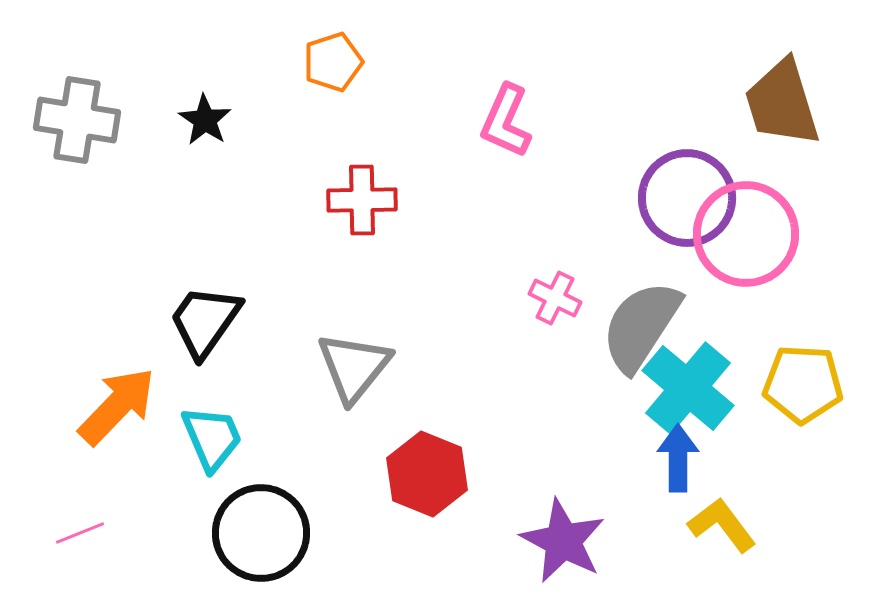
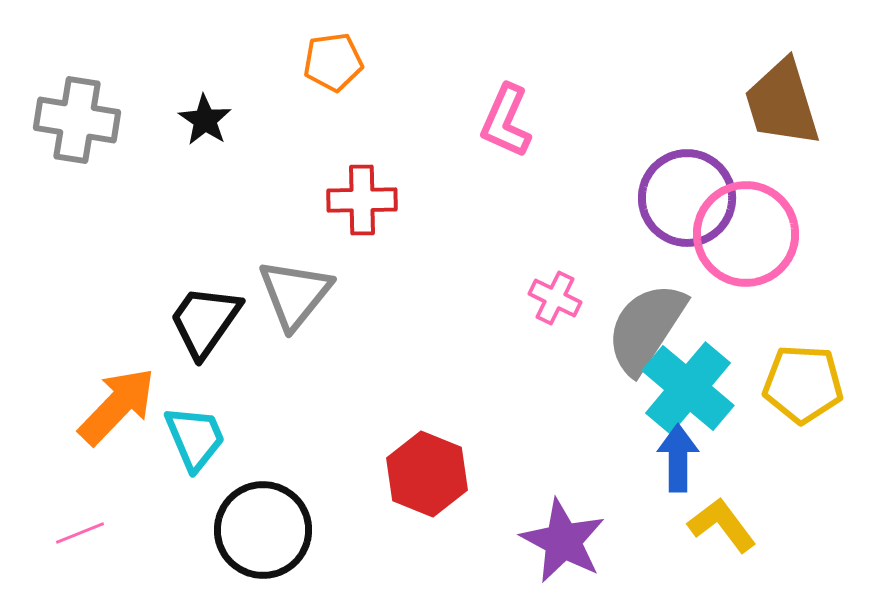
orange pentagon: rotated 10 degrees clockwise
gray semicircle: moved 5 px right, 2 px down
gray triangle: moved 59 px left, 73 px up
cyan trapezoid: moved 17 px left
black circle: moved 2 px right, 3 px up
